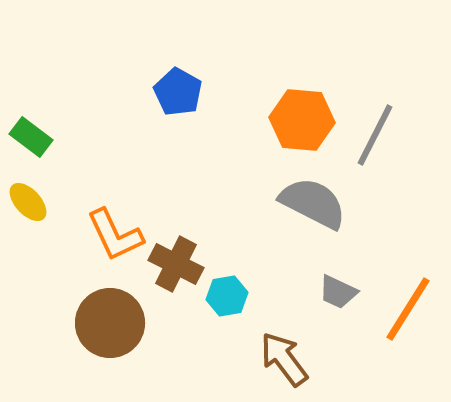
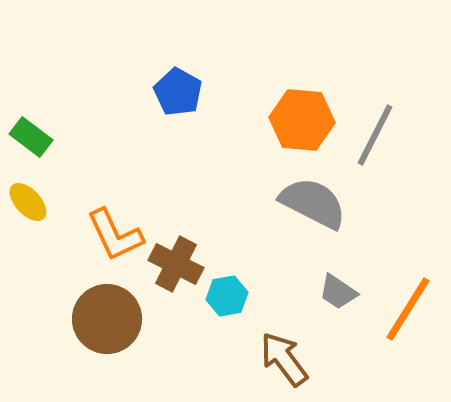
gray trapezoid: rotated 9 degrees clockwise
brown circle: moved 3 px left, 4 px up
